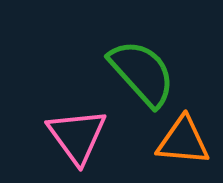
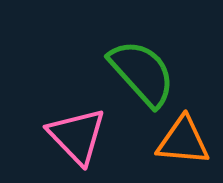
pink triangle: rotated 8 degrees counterclockwise
